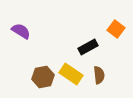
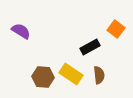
black rectangle: moved 2 px right
brown hexagon: rotated 15 degrees clockwise
